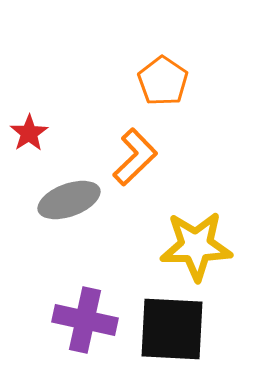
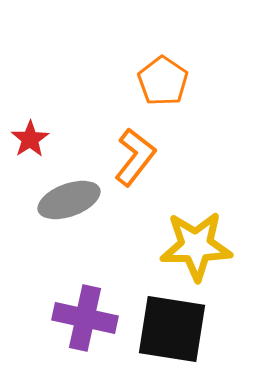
red star: moved 1 px right, 6 px down
orange L-shape: rotated 8 degrees counterclockwise
purple cross: moved 2 px up
black square: rotated 6 degrees clockwise
